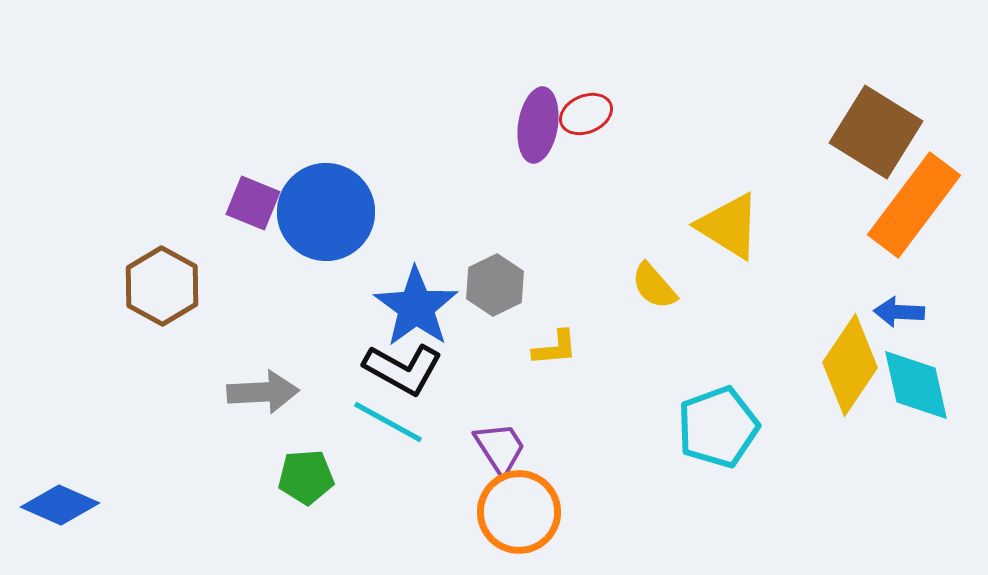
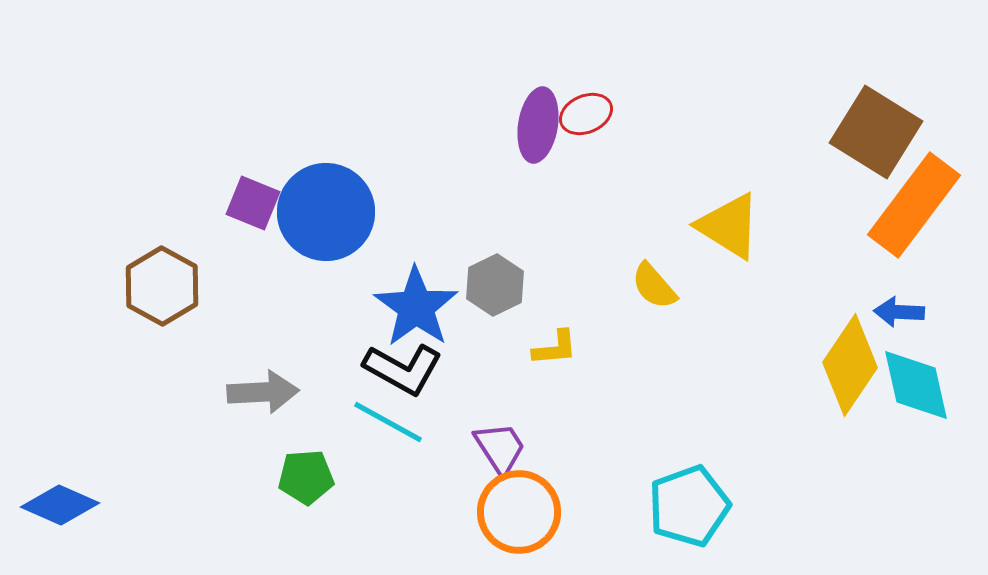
cyan pentagon: moved 29 px left, 79 px down
